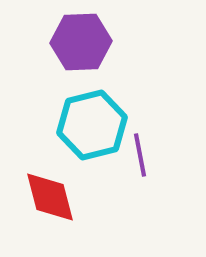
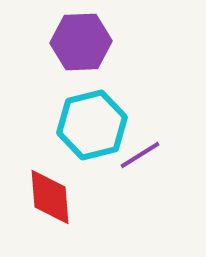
purple line: rotated 69 degrees clockwise
red diamond: rotated 10 degrees clockwise
